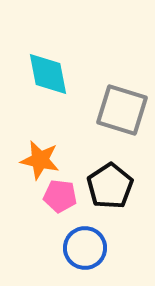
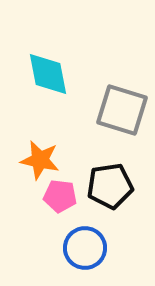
black pentagon: rotated 24 degrees clockwise
